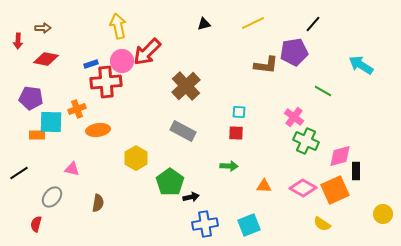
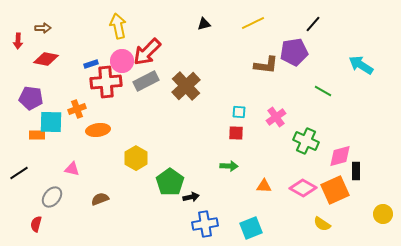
pink cross at (294, 117): moved 18 px left; rotated 18 degrees clockwise
gray rectangle at (183, 131): moved 37 px left, 50 px up; rotated 55 degrees counterclockwise
brown semicircle at (98, 203): moved 2 px right, 4 px up; rotated 120 degrees counterclockwise
cyan square at (249, 225): moved 2 px right, 3 px down
